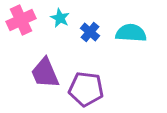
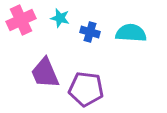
cyan star: rotated 12 degrees counterclockwise
blue cross: rotated 24 degrees counterclockwise
